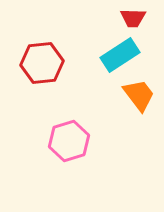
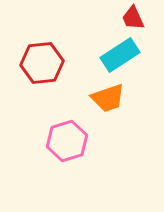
red trapezoid: rotated 64 degrees clockwise
orange trapezoid: moved 31 px left, 3 px down; rotated 108 degrees clockwise
pink hexagon: moved 2 px left
